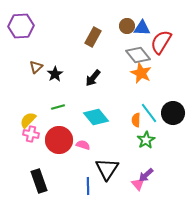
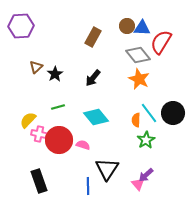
orange star: moved 2 px left, 6 px down
pink cross: moved 8 px right
